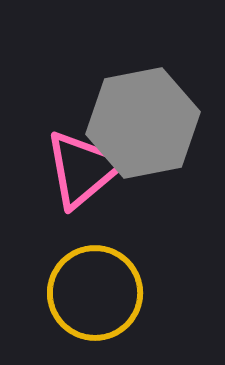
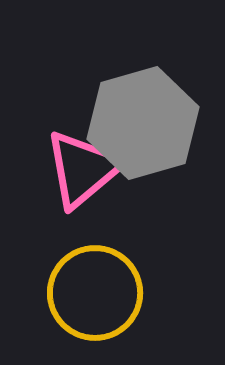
gray hexagon: rotated 5 degrees counterclockwise
